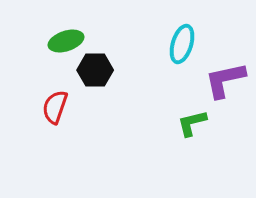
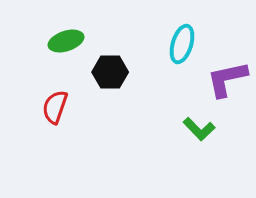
black hexagon: moved 15 px right, 2 px down
purple L-shape: moved 2 px right, 1 px up
green L-shape: moved 7 px right, 6 px down; rotated 120 degrees counterclockwise
